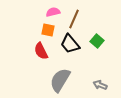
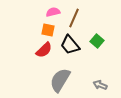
brown line: moved 1 px up
black trapezoid: moved 1 px down
red semicircle: moved 3 px right, 1 px up; rotated 108 degrees counterclockwise
